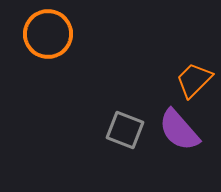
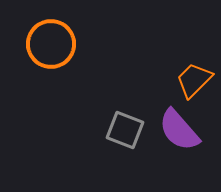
orange circle: moved 3 px right, 10 px down
